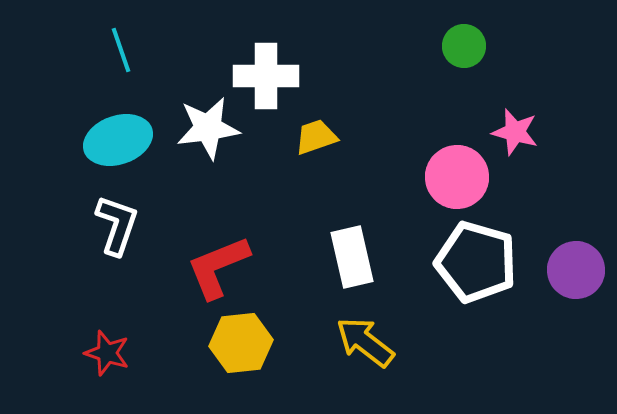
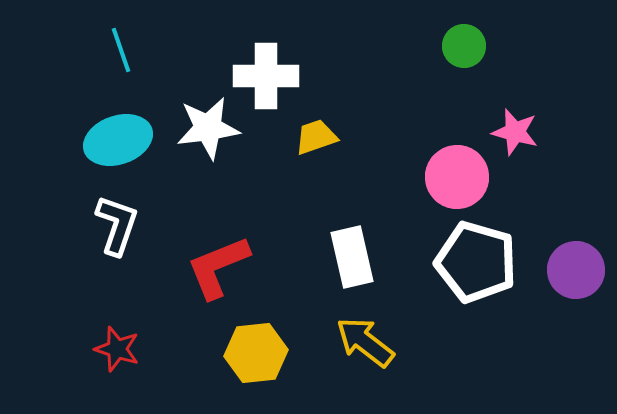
yellow hexagon: moved 15 px right, 10 px down
red star: moved 10 px right, 4 px up
